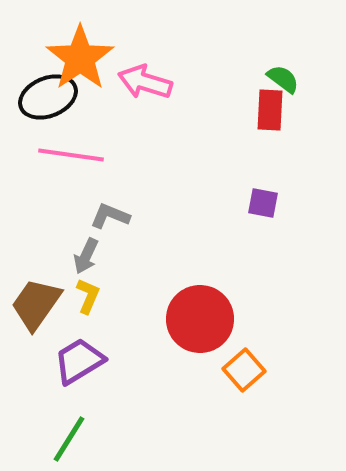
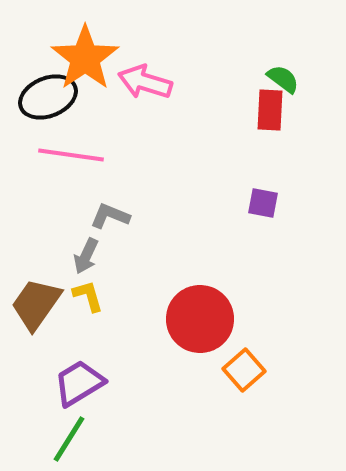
orange star: moved 5 px right
yellow L-shape: rotated 39 degrees counterclockwise
purple trapezoid: moved 22 px down
